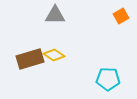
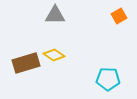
orange square: moved 2 px left
brown rectangle: moved 4 px left, 4 px down
